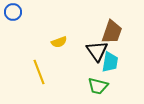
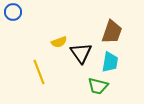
black triangle: moved 16 px left, 2 px down
